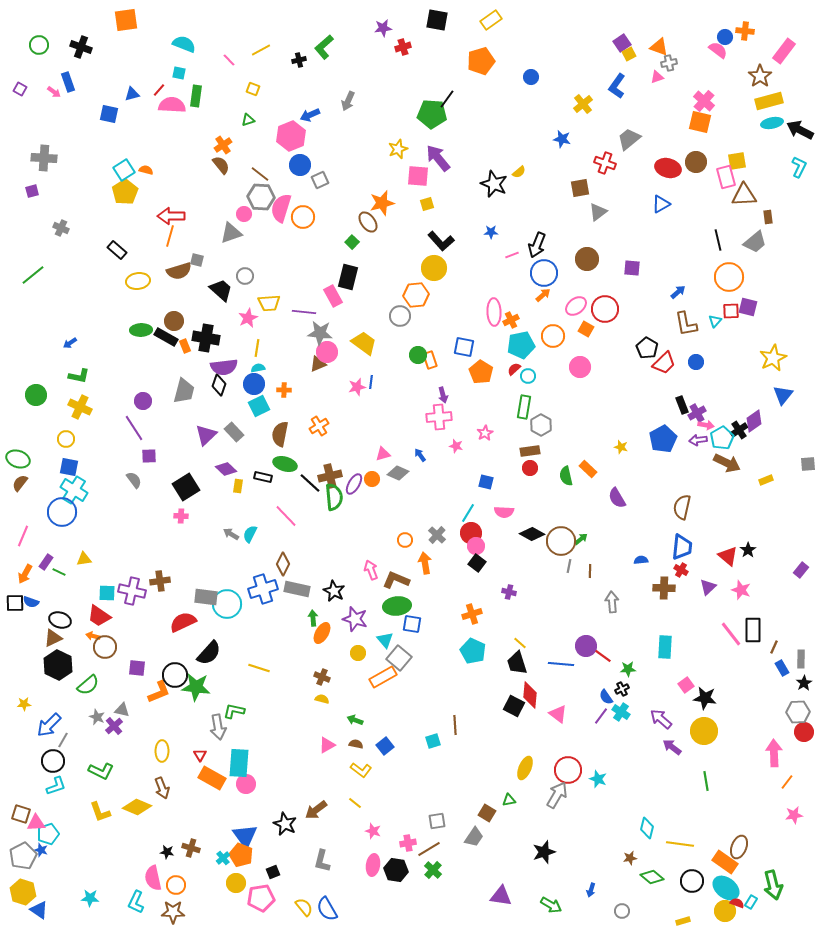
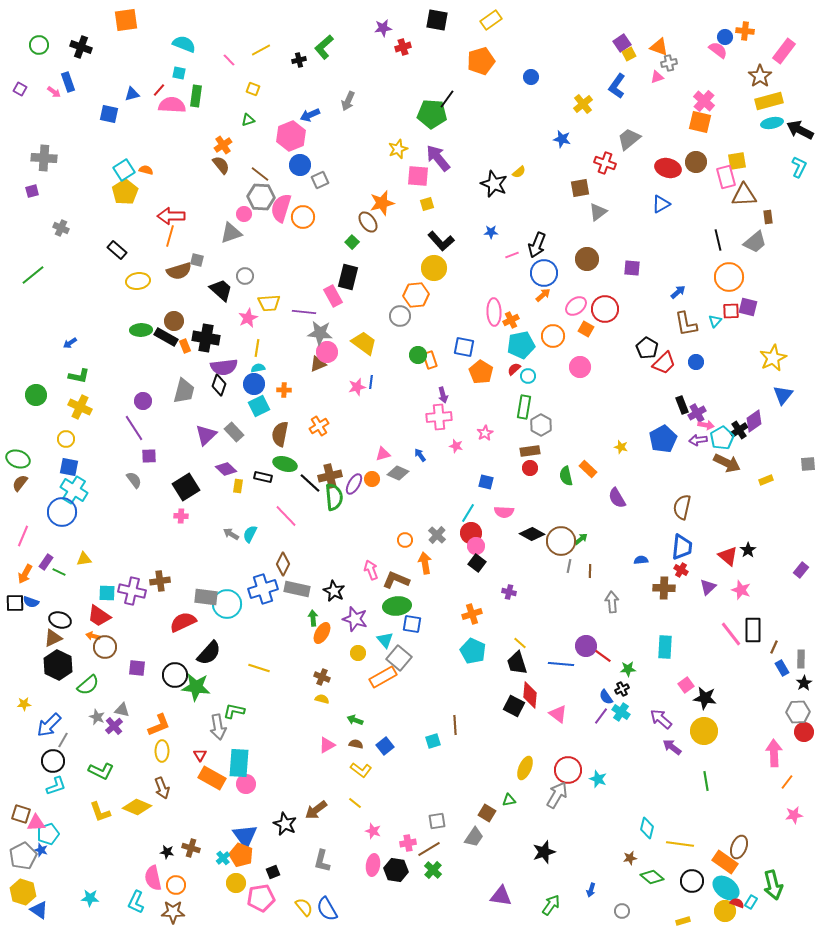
orange L-shape at (159, 692): moved 33 px down
green arrow at (551, 905): rotated 85 degrees counterclockwise
